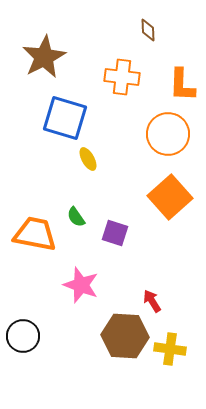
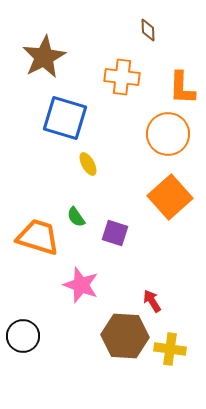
orange L-shape: moved 3 px down
yellow ellipse: moved 5 px down
orange trapezoid: moved 3 px right, 3 px down; rotated 6 degrees clockwise
